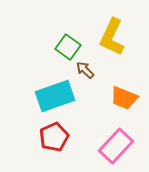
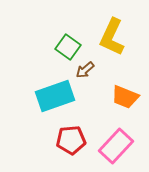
brown arrow: rotated 84 degrees counterclockwise
orange trapezoid: moved 1 px right, 1 px up
red pentagon: moved 17 px right, 3 px down; rotated 20 degrees clockwise
